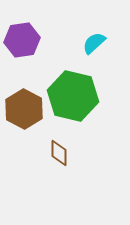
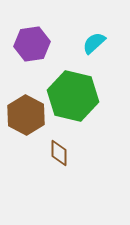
purple hexagon: moved 10 px right, 4 px down
brown hexagon: moved 2 px right, 6 px down
